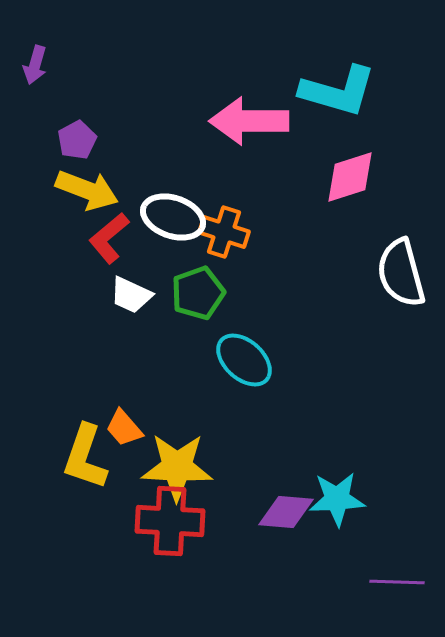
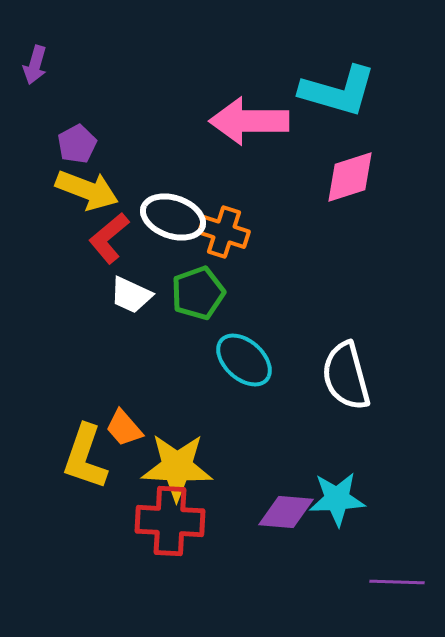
purple pentagon: moved 4 px down
white semicircle: moved 55 px left, 103 px down
